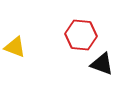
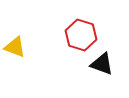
red hexagon: rotated 12 degrees clockwise
